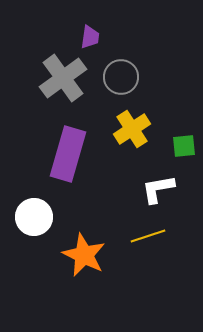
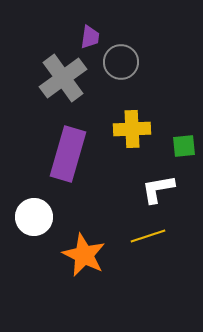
gray circle: moved 15 px up
yellow cross: rotated 30 degrees clockwise
